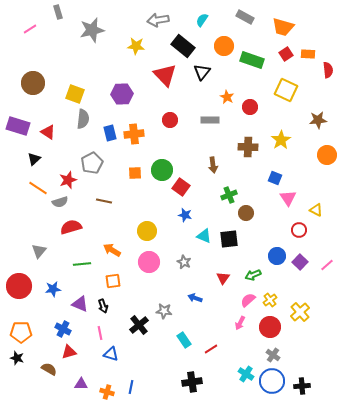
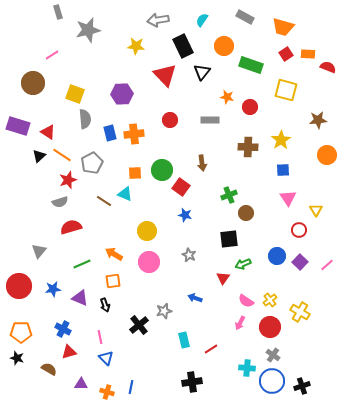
pink line at (30, 29): moved 22 px right, 26 px down
gray star at (92, 30): moved 4 px left
black rectangle at (183, 46): rotated 25 degrees clockwise
green rectangle at (252, 60): moved 1 px left, 5 px down
red semicircle at (328, 70): moved 3 px up; rotated 63 degrees counterclockwise
yellow square at (286, 90): rotated 10 degrees counterclockwise
orange star at (227, 97): rotated 16 degrees counterclockwise
gray semicircle at (83, 119): moved 2 px right; rotated 12 degrees counterclockwise
black triangle at (34, 159): moved 5 px right, 3 px up
brown arrow at (213, 165): moved 11 px left, 2 px up
blue square at (275, 178): moved 8 px right, 8 px up; rotated 24 degrees counterclockwise
orange line at (38, 188): moved 24 px right, 33 px up
brown line at (104, 201): rotated 21 degrees clockwise
yellow triangle at (316, 210): rotated 32 degrees clockwise
cyan triangle at (204, 236): moved 79 px left, 42 px up
orange arrow at (112, 250): moved 2 px right, 4 px down
gray star at (184, 262): moved 5 px right, 7 px up
green line at (82, 264): rotated 18 degrees counterclockwise
green arrow at (253, 275): moved 10 px left, 11 px up
pink semicircle at (248, 300): moved 2 px left, 1 px down; rotated 105 degrees counterclockwise
purple triangle at (80, 304): moved 6 px up
black arrow at (103, 306): moved 2 px right, 1 px up
gray star at (164, 311): rotated 21 degrees counterclockwise
yellow cross at (300, 312): rotated 18 degrees counterclockwise
pink line at (100, 333): moved 4 px down
cyan rectangle at (184, 340): rotated 21 degrees clockwise
blue triangle at (111, 354): moved 5 px left, 4 px down; rotated 28 degrees clockwise
cyan cross at (246, 374): moved 1 px right, 6 px up; rotated 28 degrees counterclockwise
black cross at (302, 386): rotated 14 degrees counterclockwise
